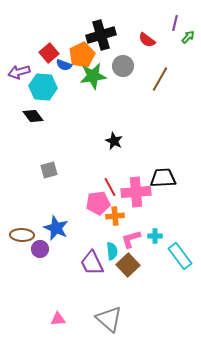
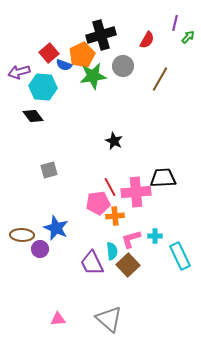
red semicircle: rotated 96 degrees counterclockwise
cyan rectangle: rotated 12 degrees clockwise
